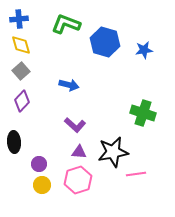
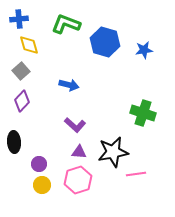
yellow diamond: moved 8 px right
